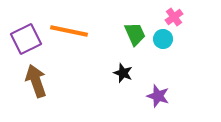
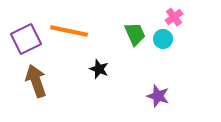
black star: moved 24 px left, 4 px up
